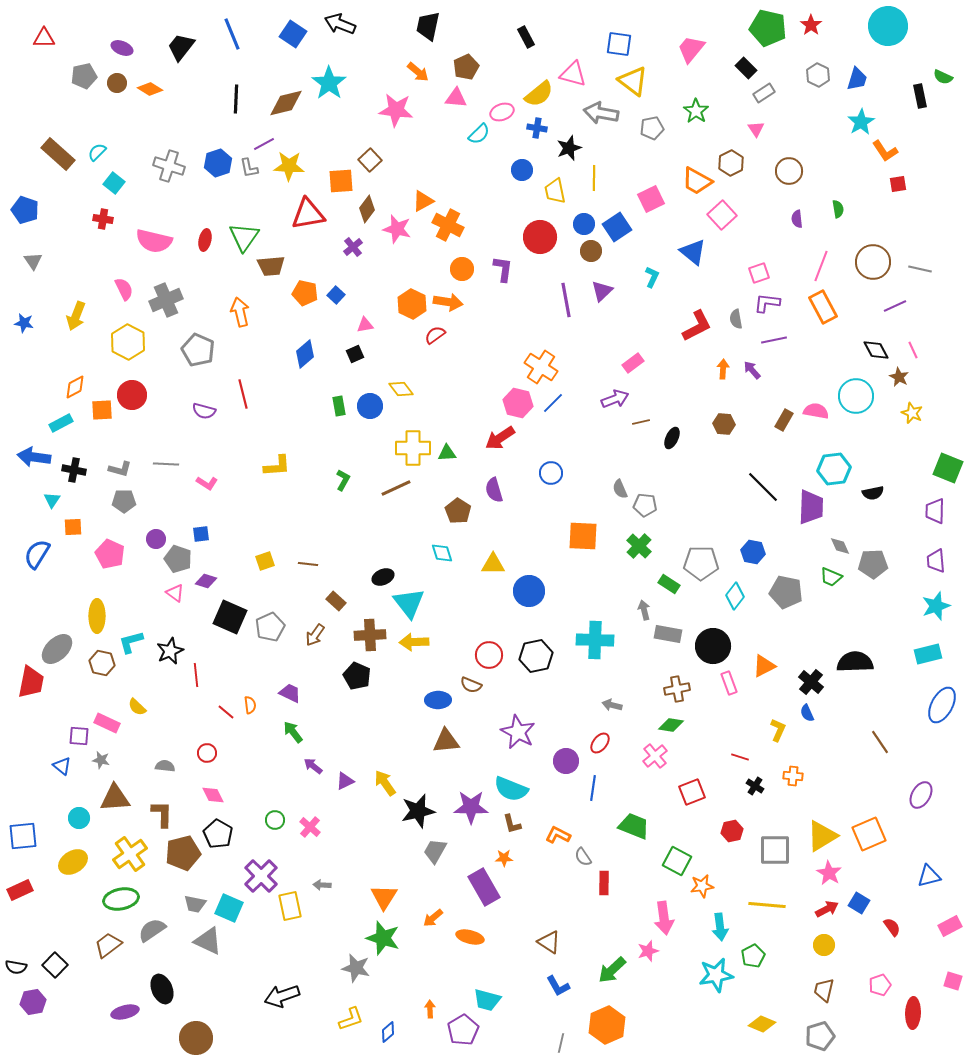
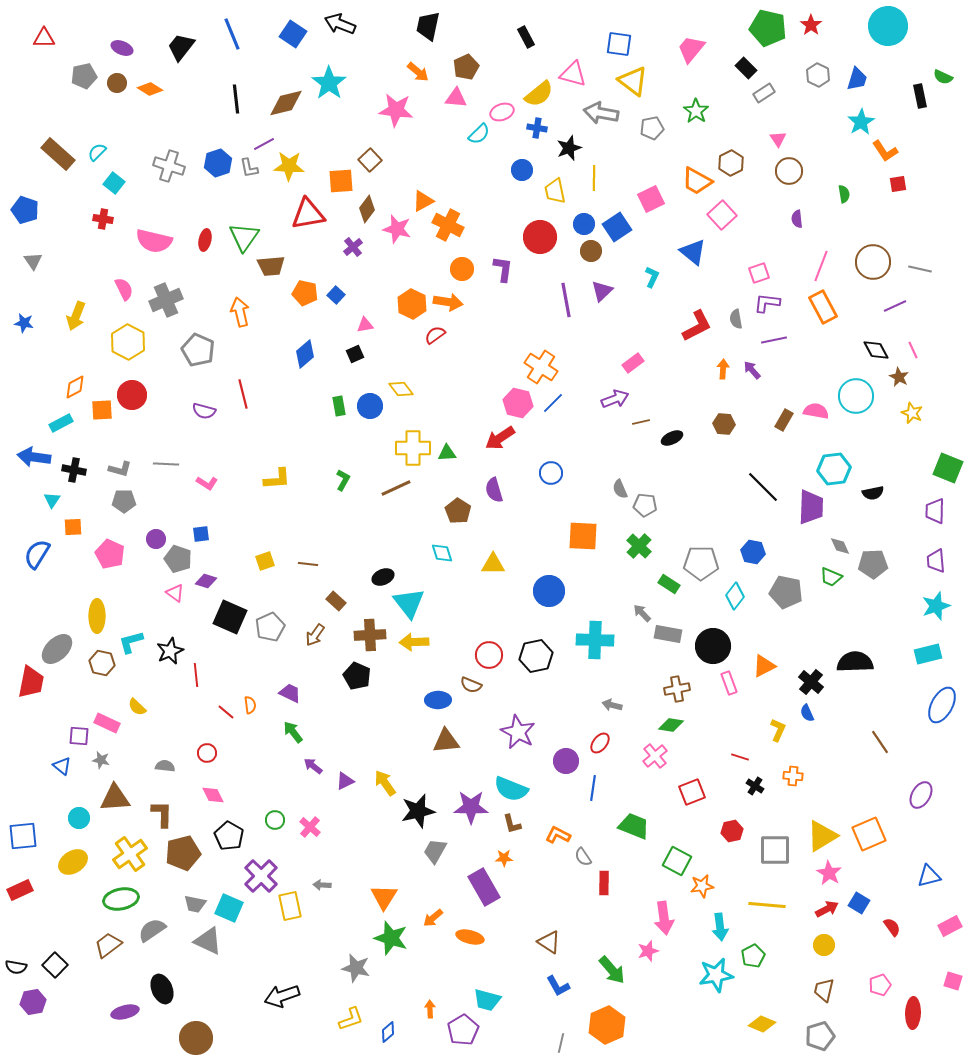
black line at (236, 99): rotated 8 degrees counterclockwise
pink triangle at (756, 129): moved 22 px right, 10 px down
green semicircle at (838, 209): moved 6 px right, 15 px up
black ellipse at (672, 438): rotated 40 degrees clockwise
yellow L-shape at (277, 466): moved 13 px down
blue circle at (529, 591): moved 20 px right
gray arrow at (644, 610): moved 2 px left, 3 px down; rotated 30 degrees counterclockwise
black pentagon at (218, 834): moved 11 px right, 2 px down
green star at (383, 938): moved 8 px right
green arrow at (612, 970): rotated 88 degrees counterclockwise
